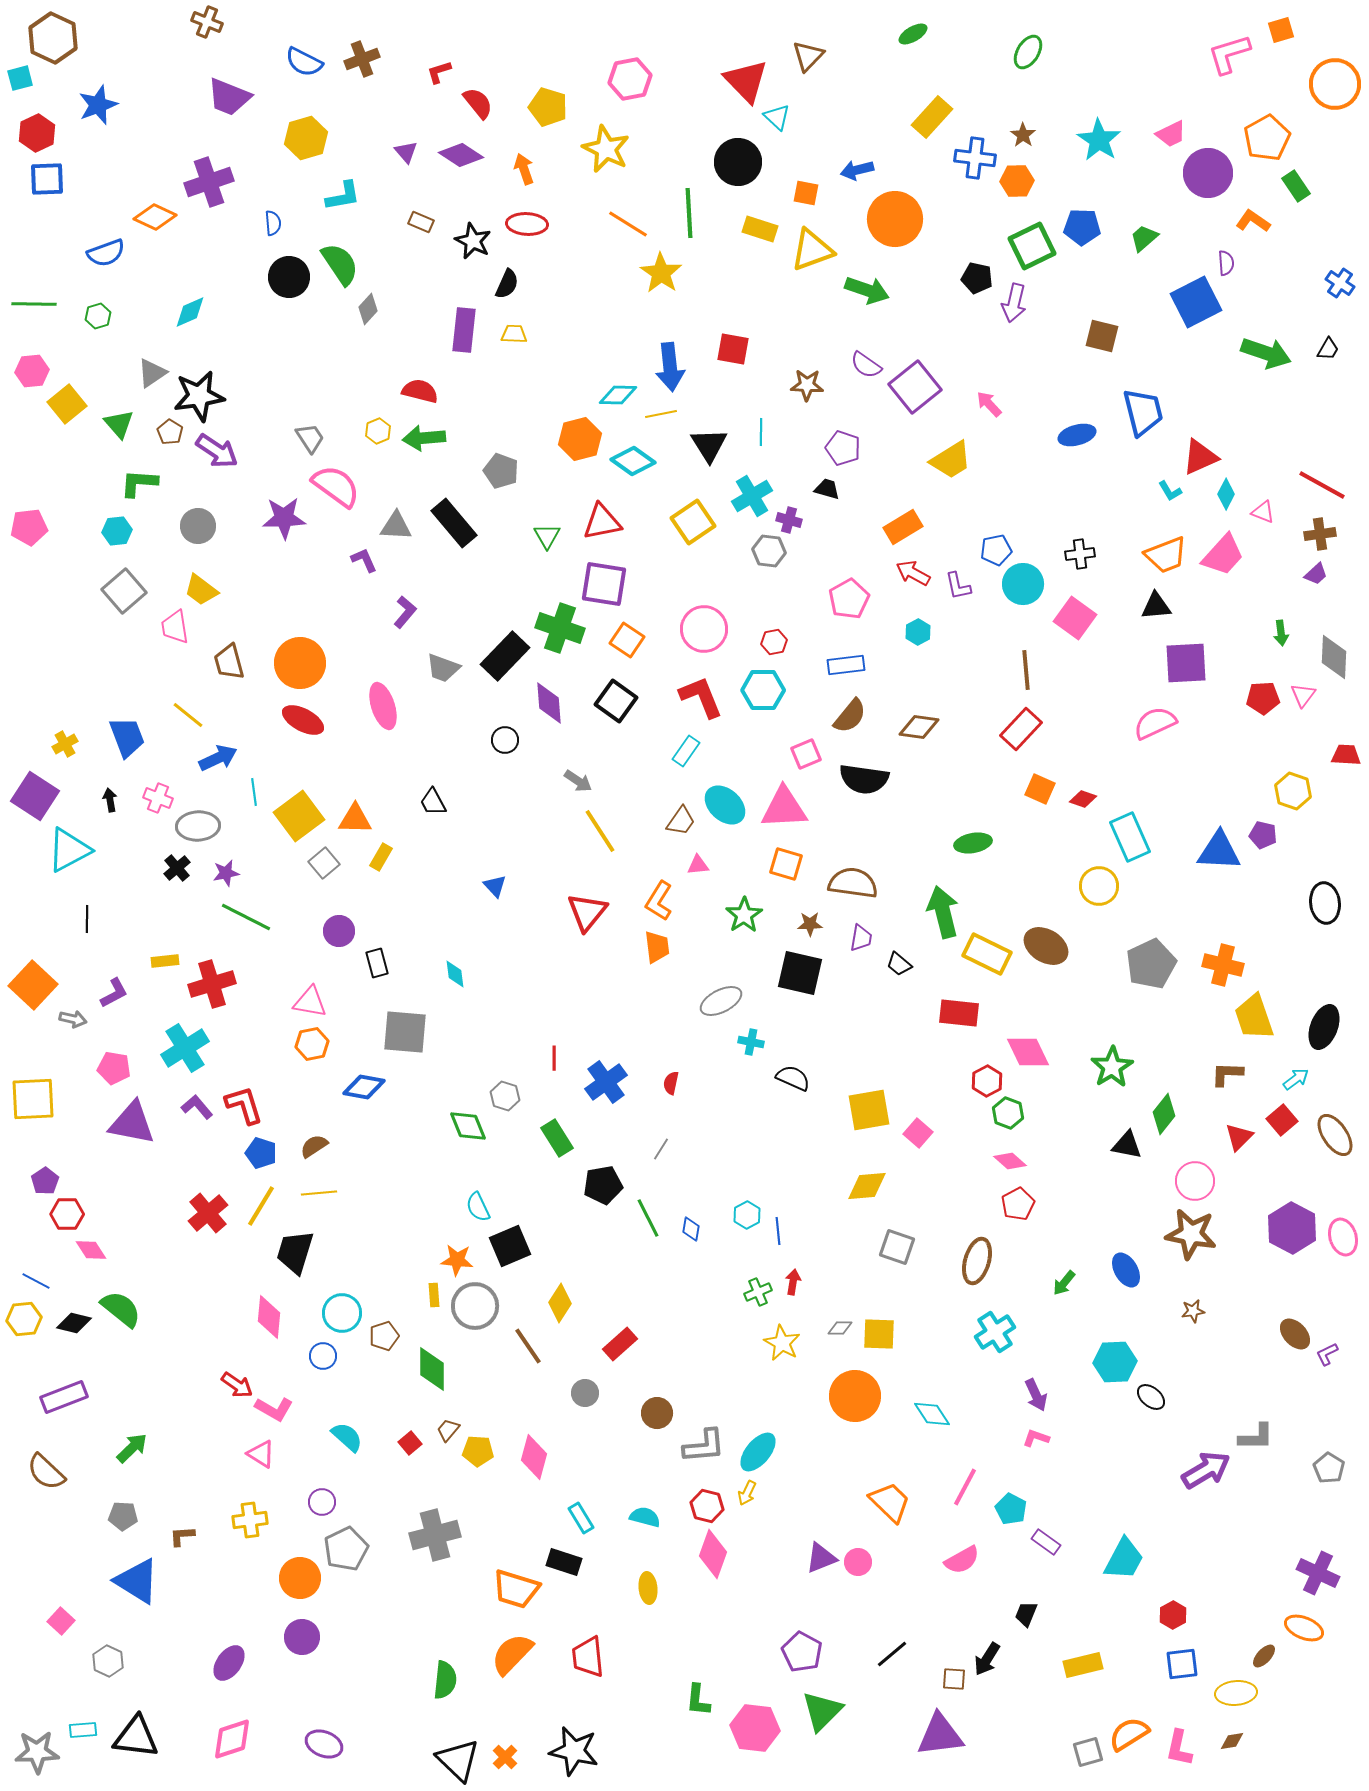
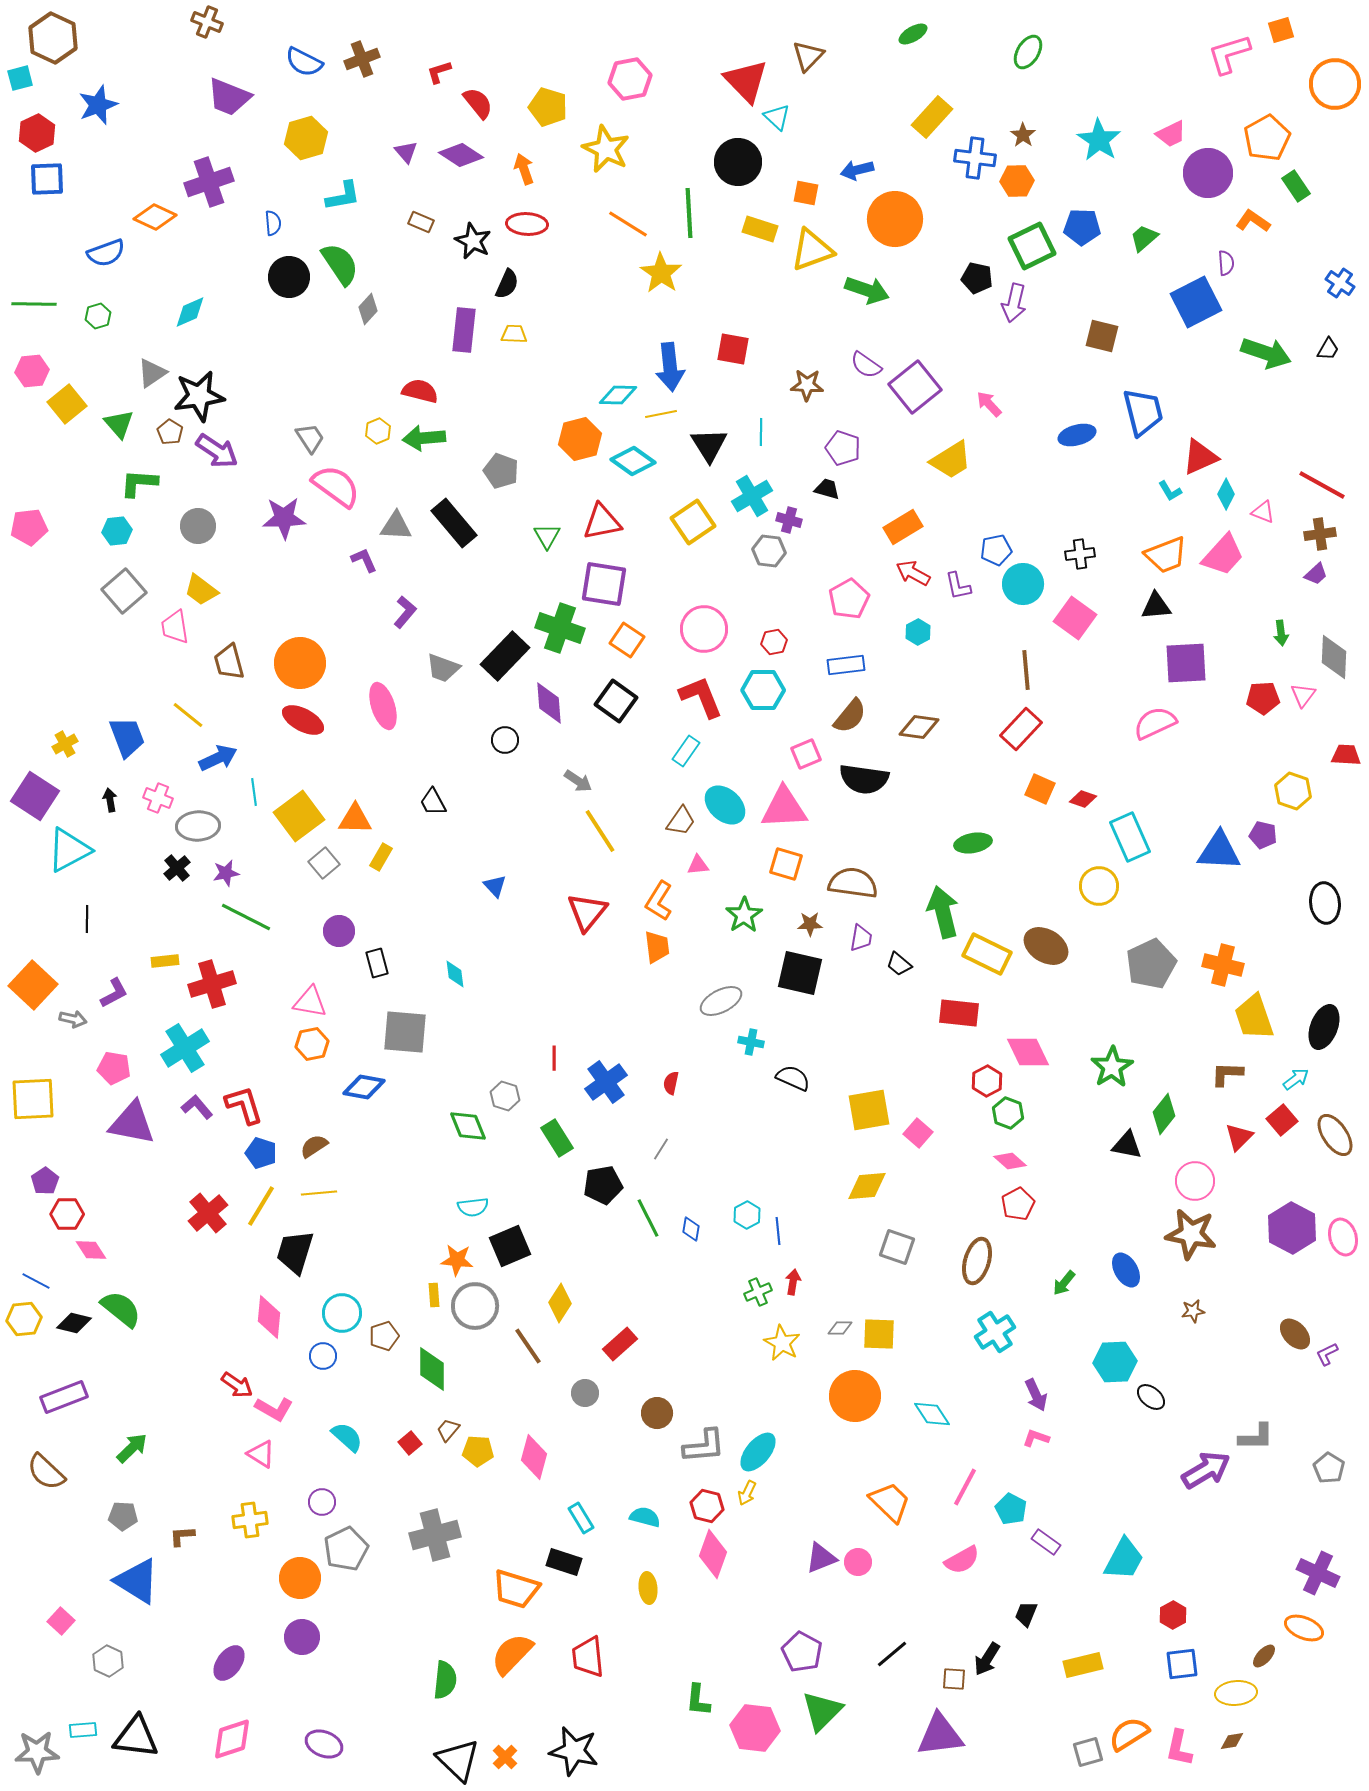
cyan semicircle at (478, 1207): moved 5 px left; rotated 72 degrees counterclockwise
